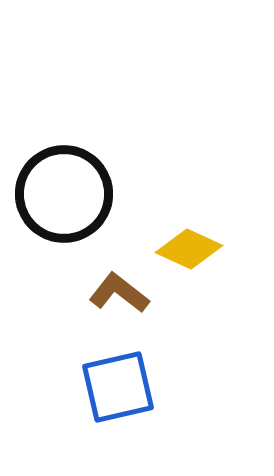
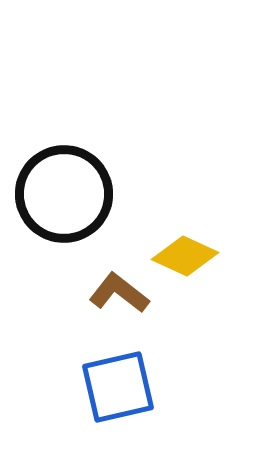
yellow diamond: moved 4 px left, 7 px down
